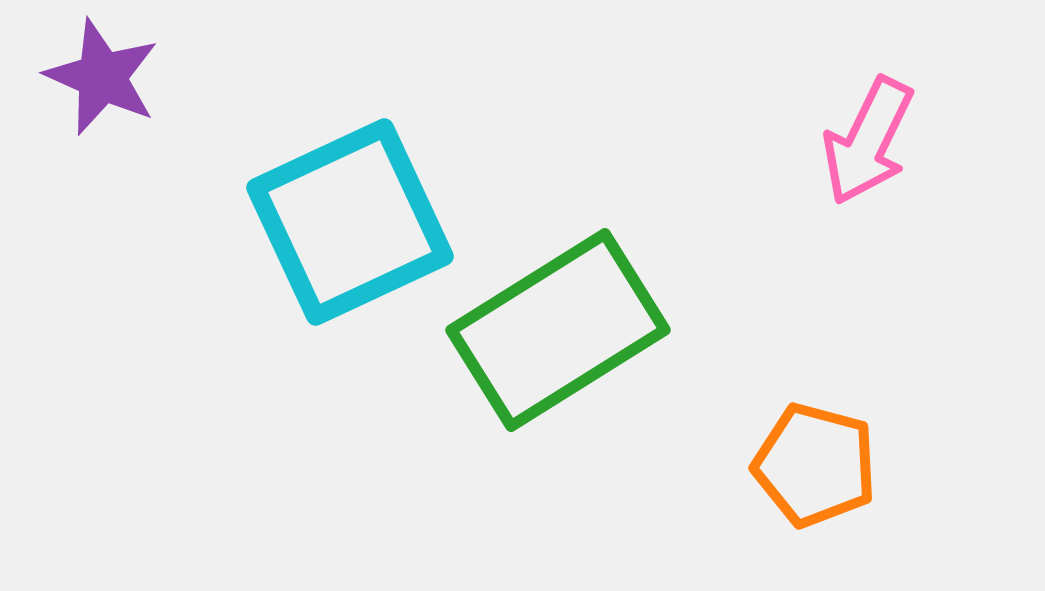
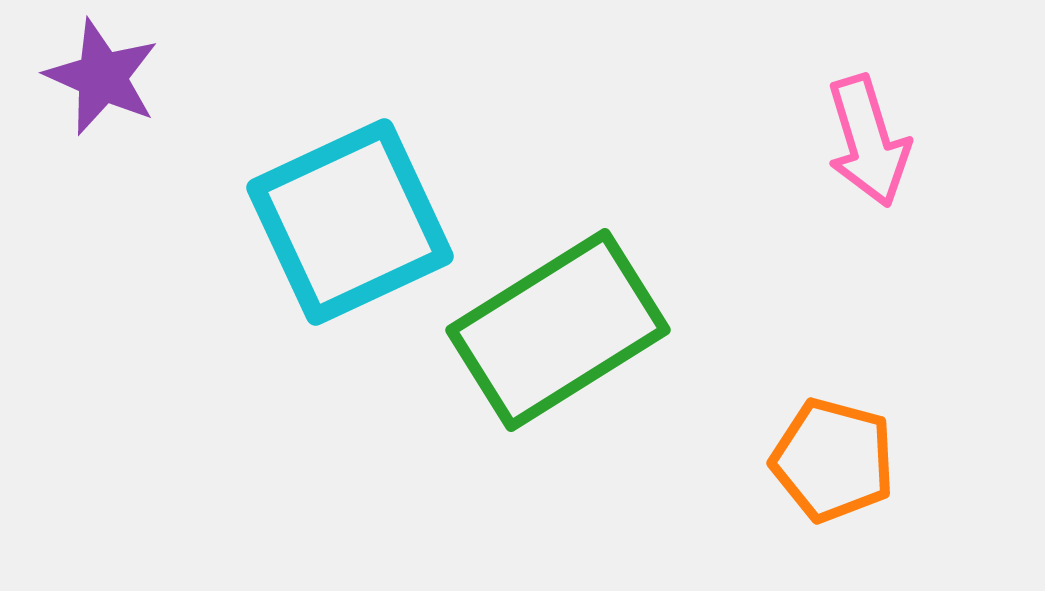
pink arrow: rotated 43 degrees counterclockwise
orange pentagon: moved 18 px right, 5 px up
